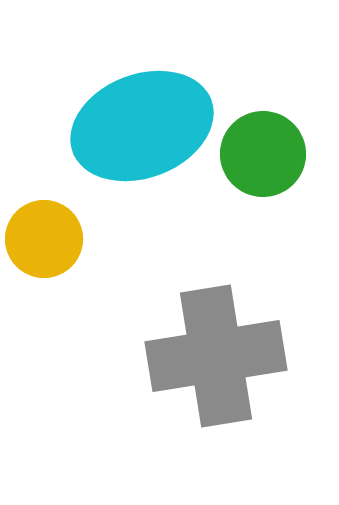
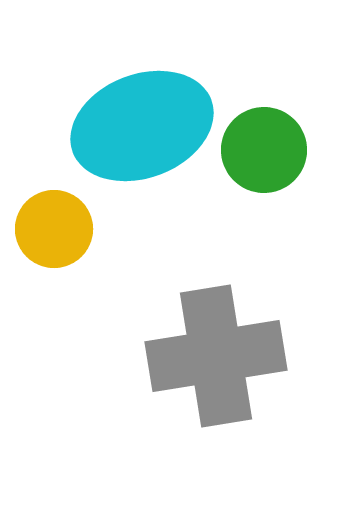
green circle: moved 1 px right, 4 px up
yellow circle: moved 10 px right, 10 px up
